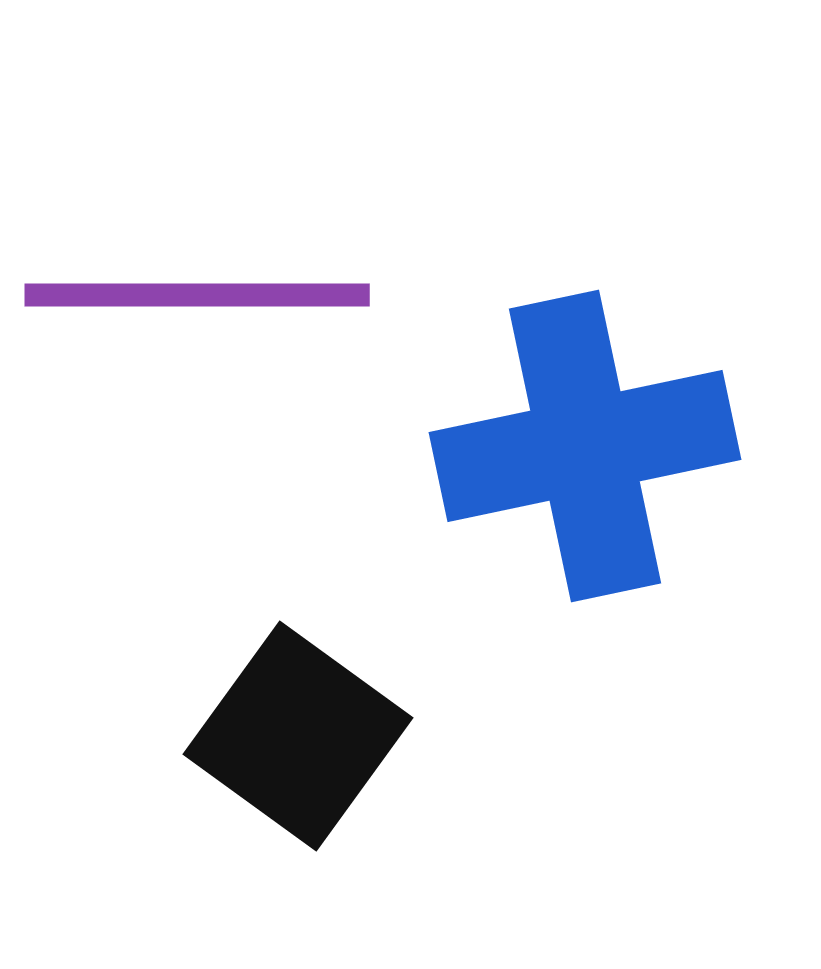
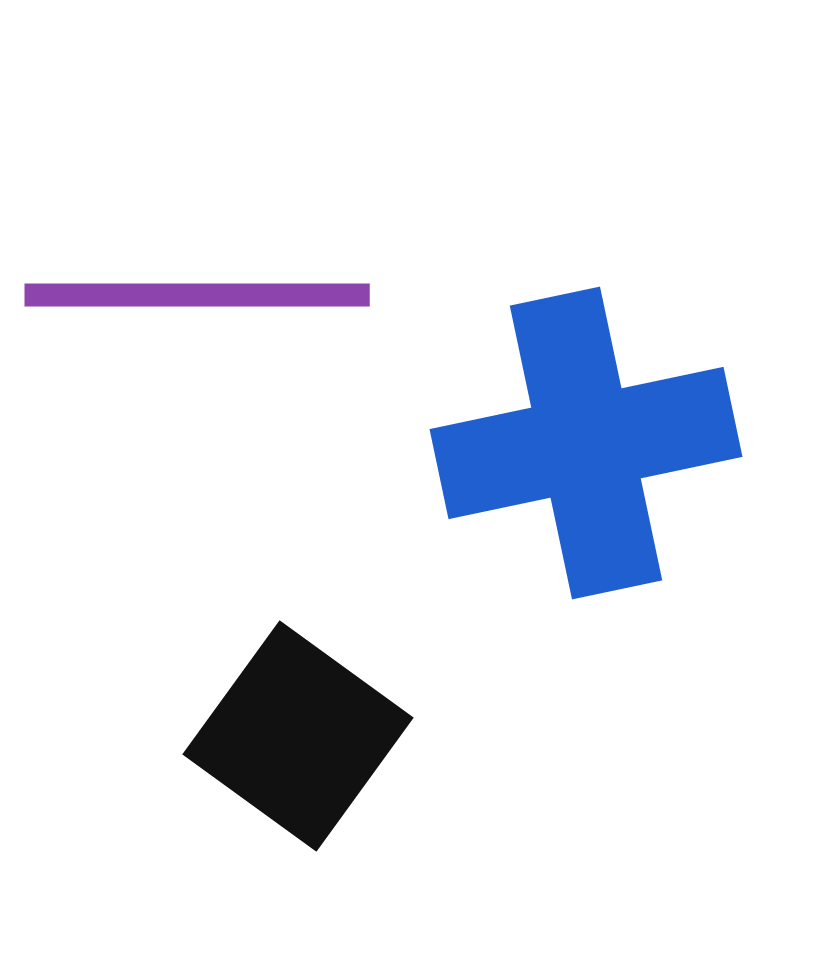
blue cross: moved 1 px right, 3 px up
